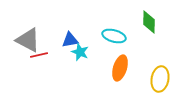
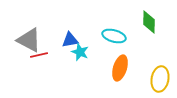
gray triangle: moved 1 px right
